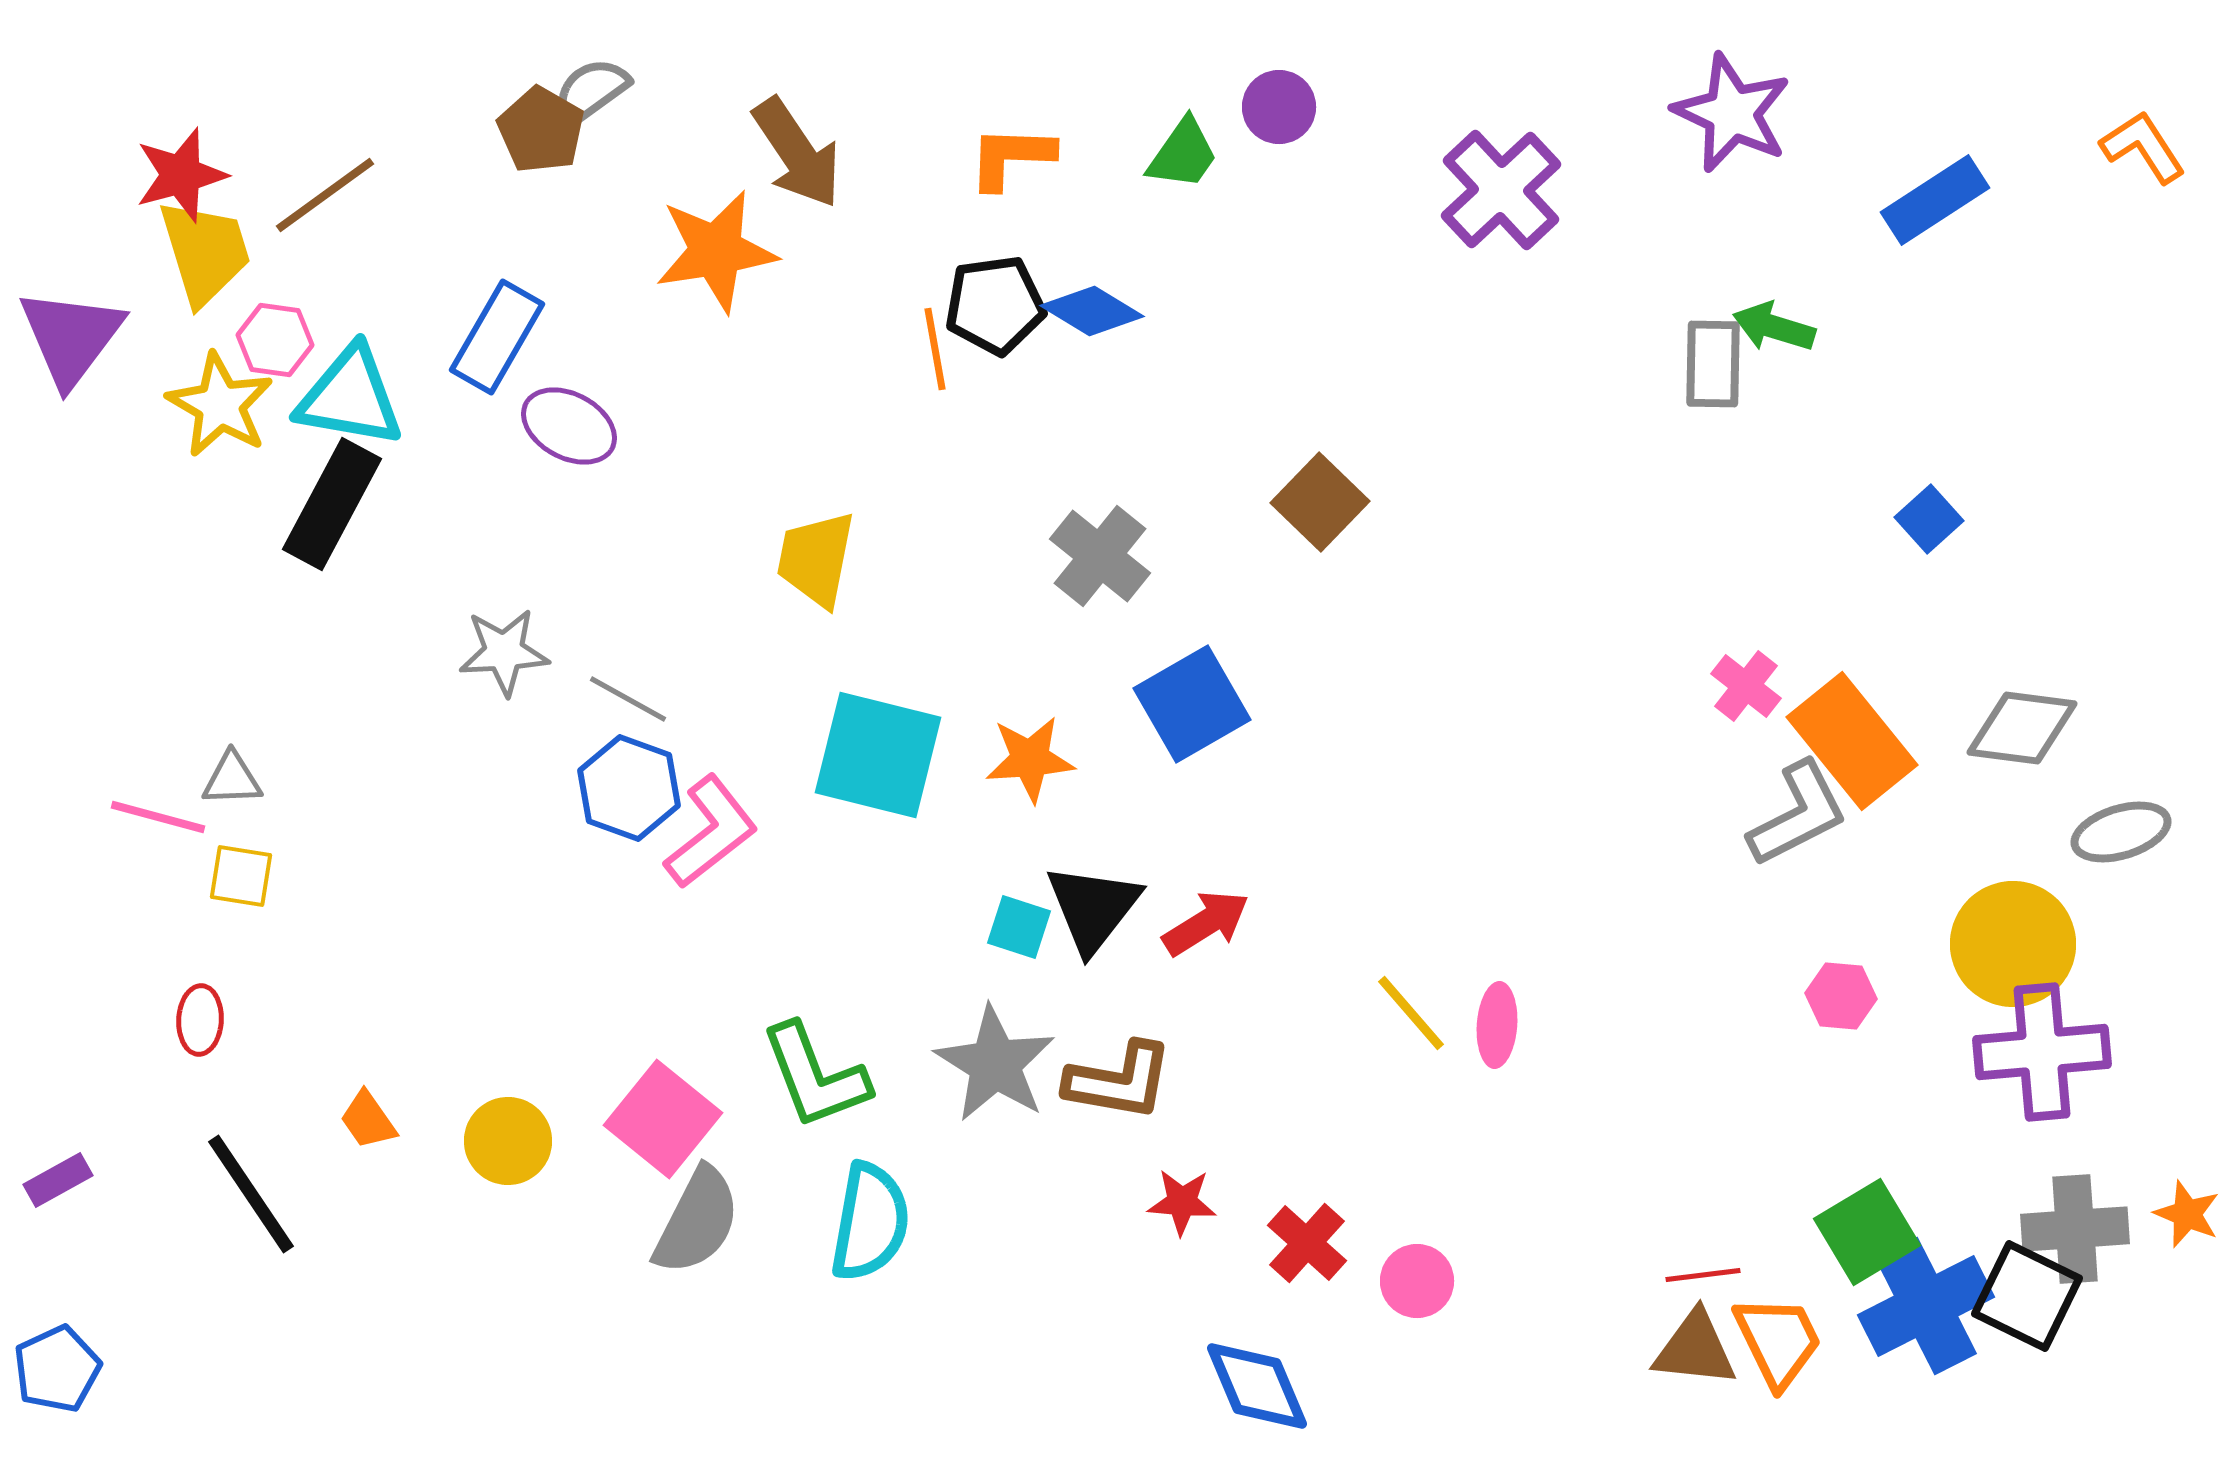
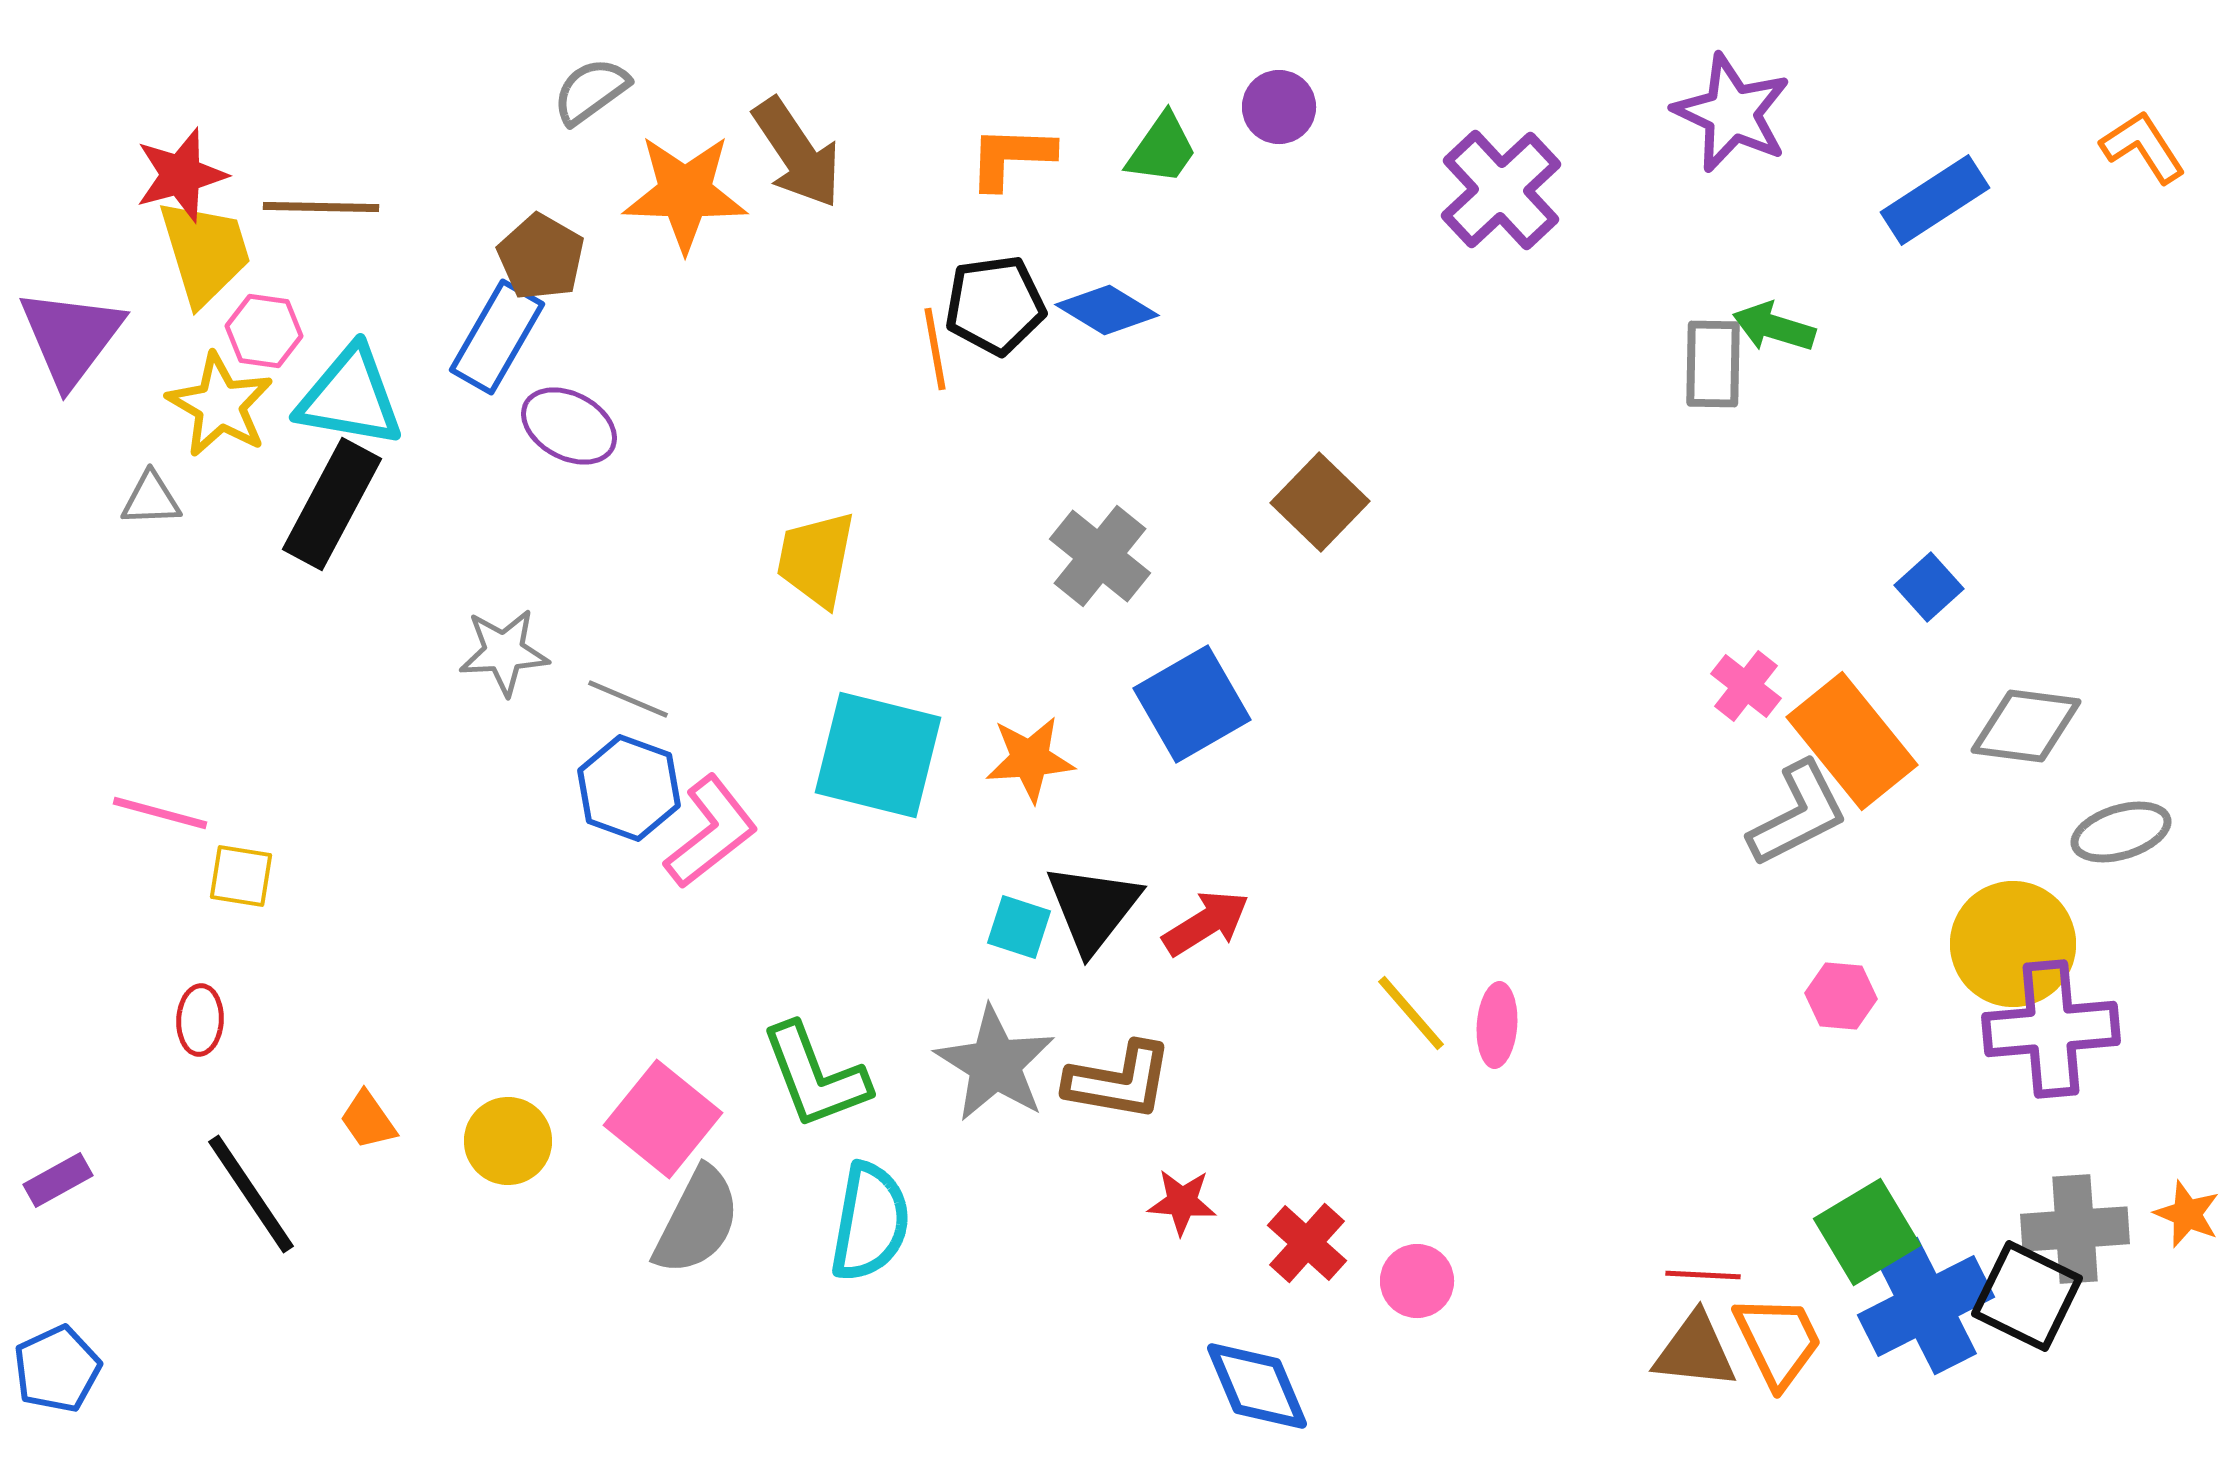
brown pentagon at (541, 130): moved 127 px down
green trapezoid at (1183, 154): moved 21 px left, 5 px up
brown line at (325, 195): moved 4 px left, 12 px down; rotated 37 degrees clockwise
orange star at (716, 251): moved 31 px left, 58 px up; rotated 11 degrees clockwise
blue diamond at (1092, 311): moved 15 px right, 1 px up
pink hexagon at (275, 340): moved 11 px left, 9 px up
blue square at (1929, 519): moved 68 px down
gray line at (628, 699): rotated 6 degrees counterclockwise
gray diamond at (2022, 728): moved 4 px right, 2 px up
gray triangle at (232, 779): moved 81 px left, 280 px up
pink line at (158, 817): moved 2 px right, 4 px up
purple cross at (2042, 1052): moved 9 px right, 23 px up
red line at (1703, 1275): rotated 10 degrees clockwise
brown triangle at (1695, 1349): moved 2 px down
